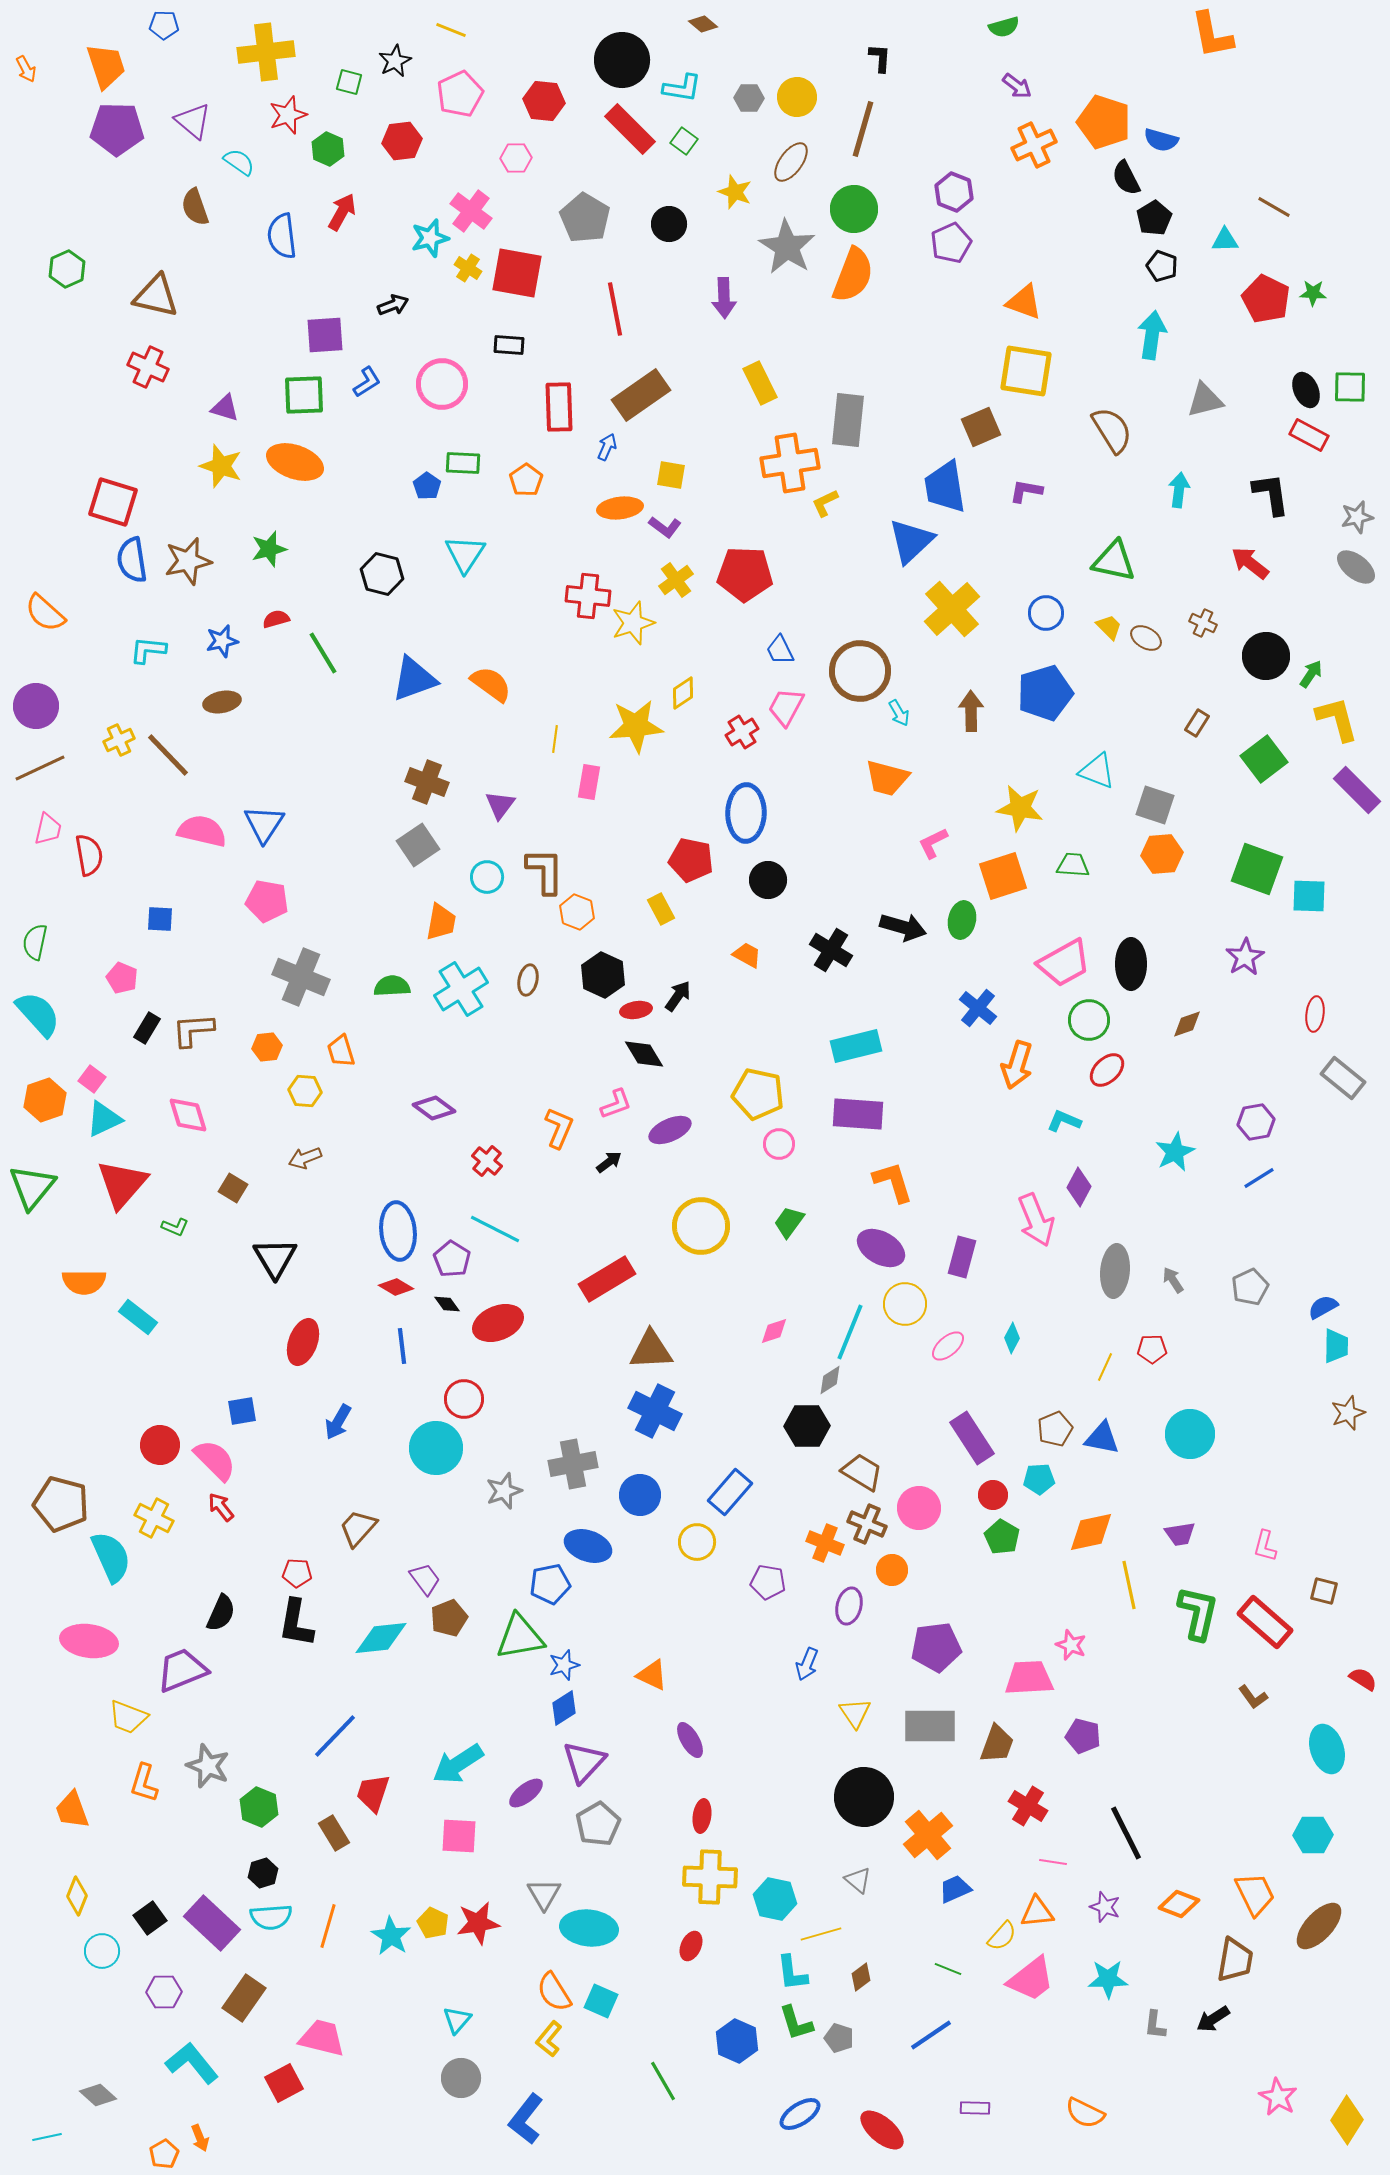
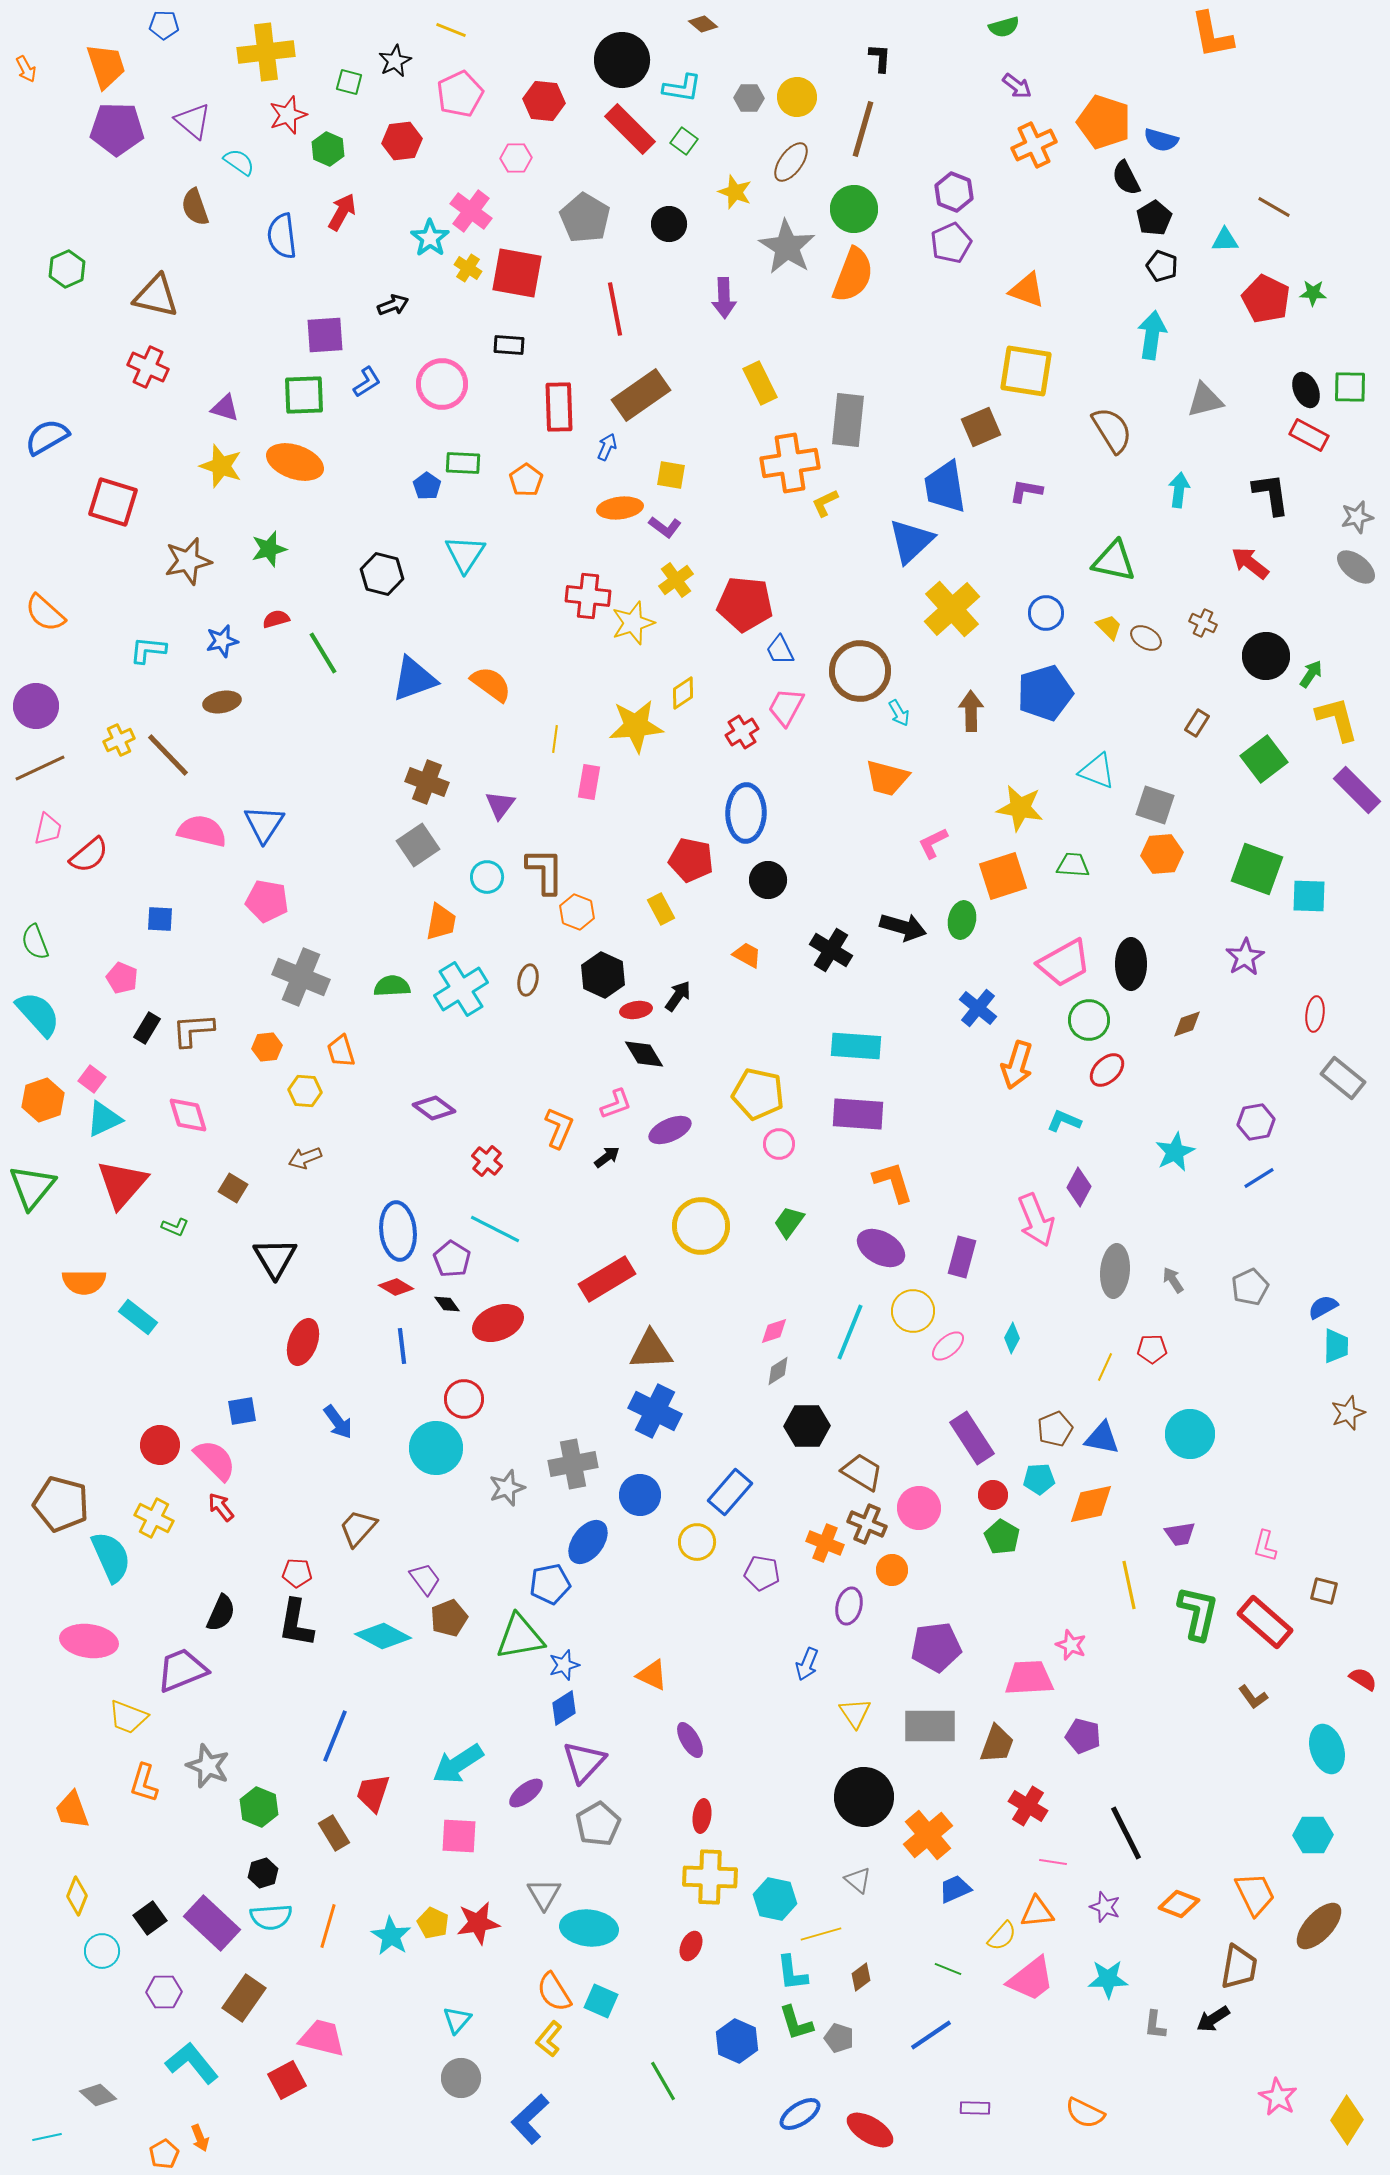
cyan star at (430, 238): rotated 21 degrees counterclockwise
orange triangle at (1024, 302): moved 3 px right, 12 px up
blue semicircle at (132, 560): moved 85 px left, 123 px up; rotated 69 degrees clockwise
red pentagon at (745, 574): moved 30 px down; rotated 4 degrees clockwise
red semicircle at (89, 855): rotated 60 degrees clockwise
green semicircle at (35, 942): rotated 33 degrees counterclockwise
cyan rectangle at (856, 1046): rotated 18 degrees clockwise
orange hexagon at (45, 1100): moved 2 px left
black arrow at (609, 1162): moved 2 px left, 5 px up
yellow circle at (905, 1304): moved 8 px right, 7 px down
gray diamond at (830, 1380): moved 52 px left, 9 px up
blue arrow at (338, 1422): rotated 66 degrees counterclockwise
gray star at (504, 1491): moved 3 px right, 3 px up
orange diamond at (1091, 1532): moved 28 px up
blue ellipse at (588, 1546): moved 4 px up; rotated 72 degrees counterclockwise
purple pentagon at (768, 1582): moved 6 px left, 9 px up
cyan diamond at (381, 1638): moved 2 px right, 2 px up; rotated 34 degrees clockwise
blue line at (335, 1736): rotated 22 degrees counterclockwise
brown trapezoid at (1235, 1960): moved 4 px right, 7 px down
red square at (284, 2083): moved 3 px right, 3 px up
blue L-shape at (526, 2119): moved 4 px right; rotated 9 degrees clockwise
red ellipse at (882, 2130): moved 12 px left; rotated 9 degrees counterclockwise
